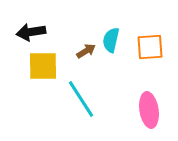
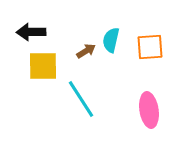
black arrow: rotated 8 degrees clockwise
